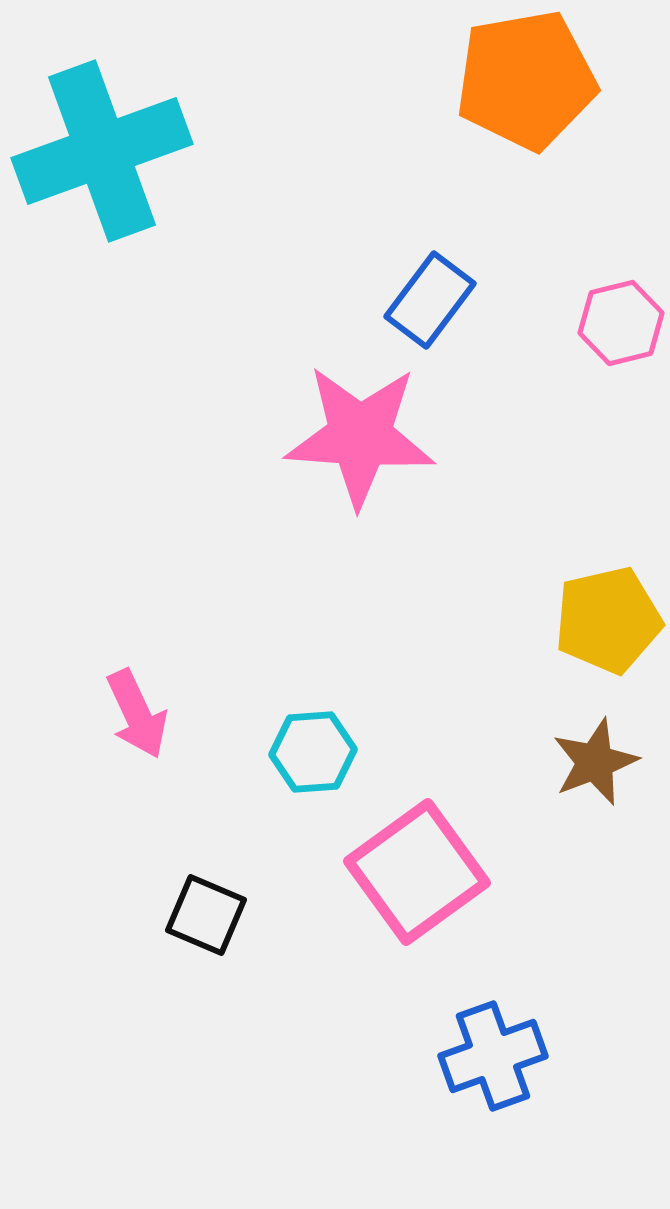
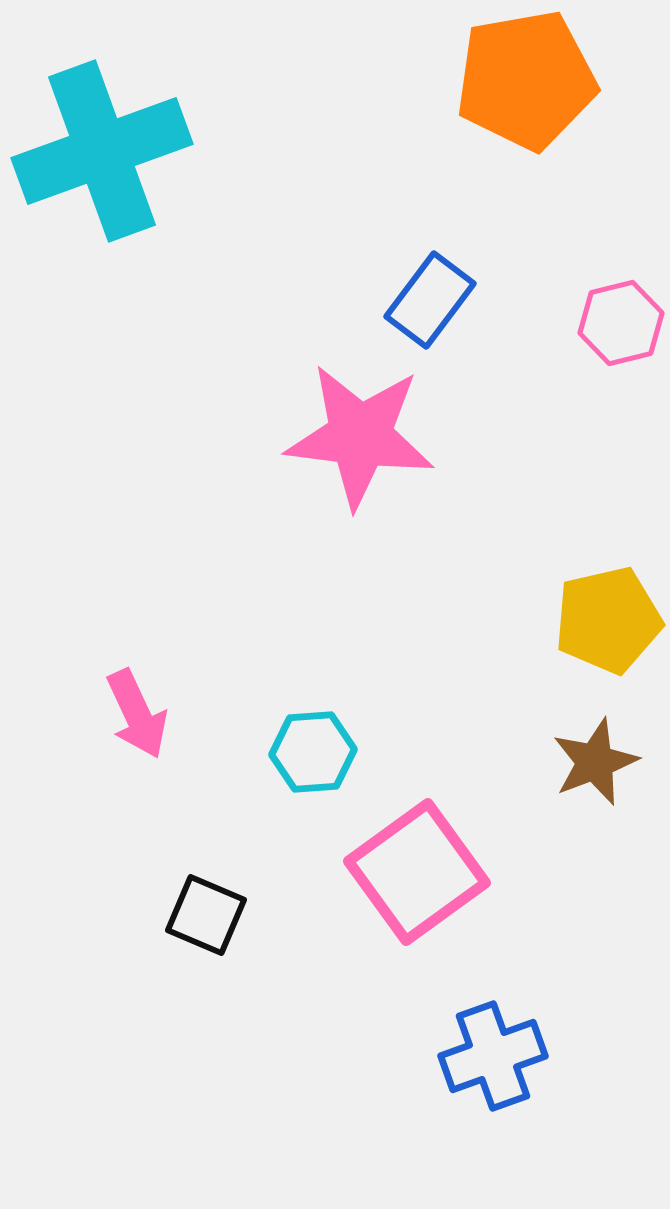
pink star: rotated 3 degrees clockwise
